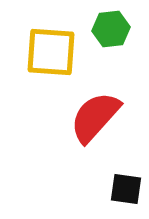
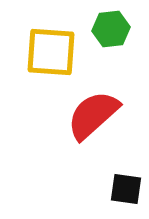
red semicircle: moved 2 px left, 2 px up; rotated 6 degrees clockwise
